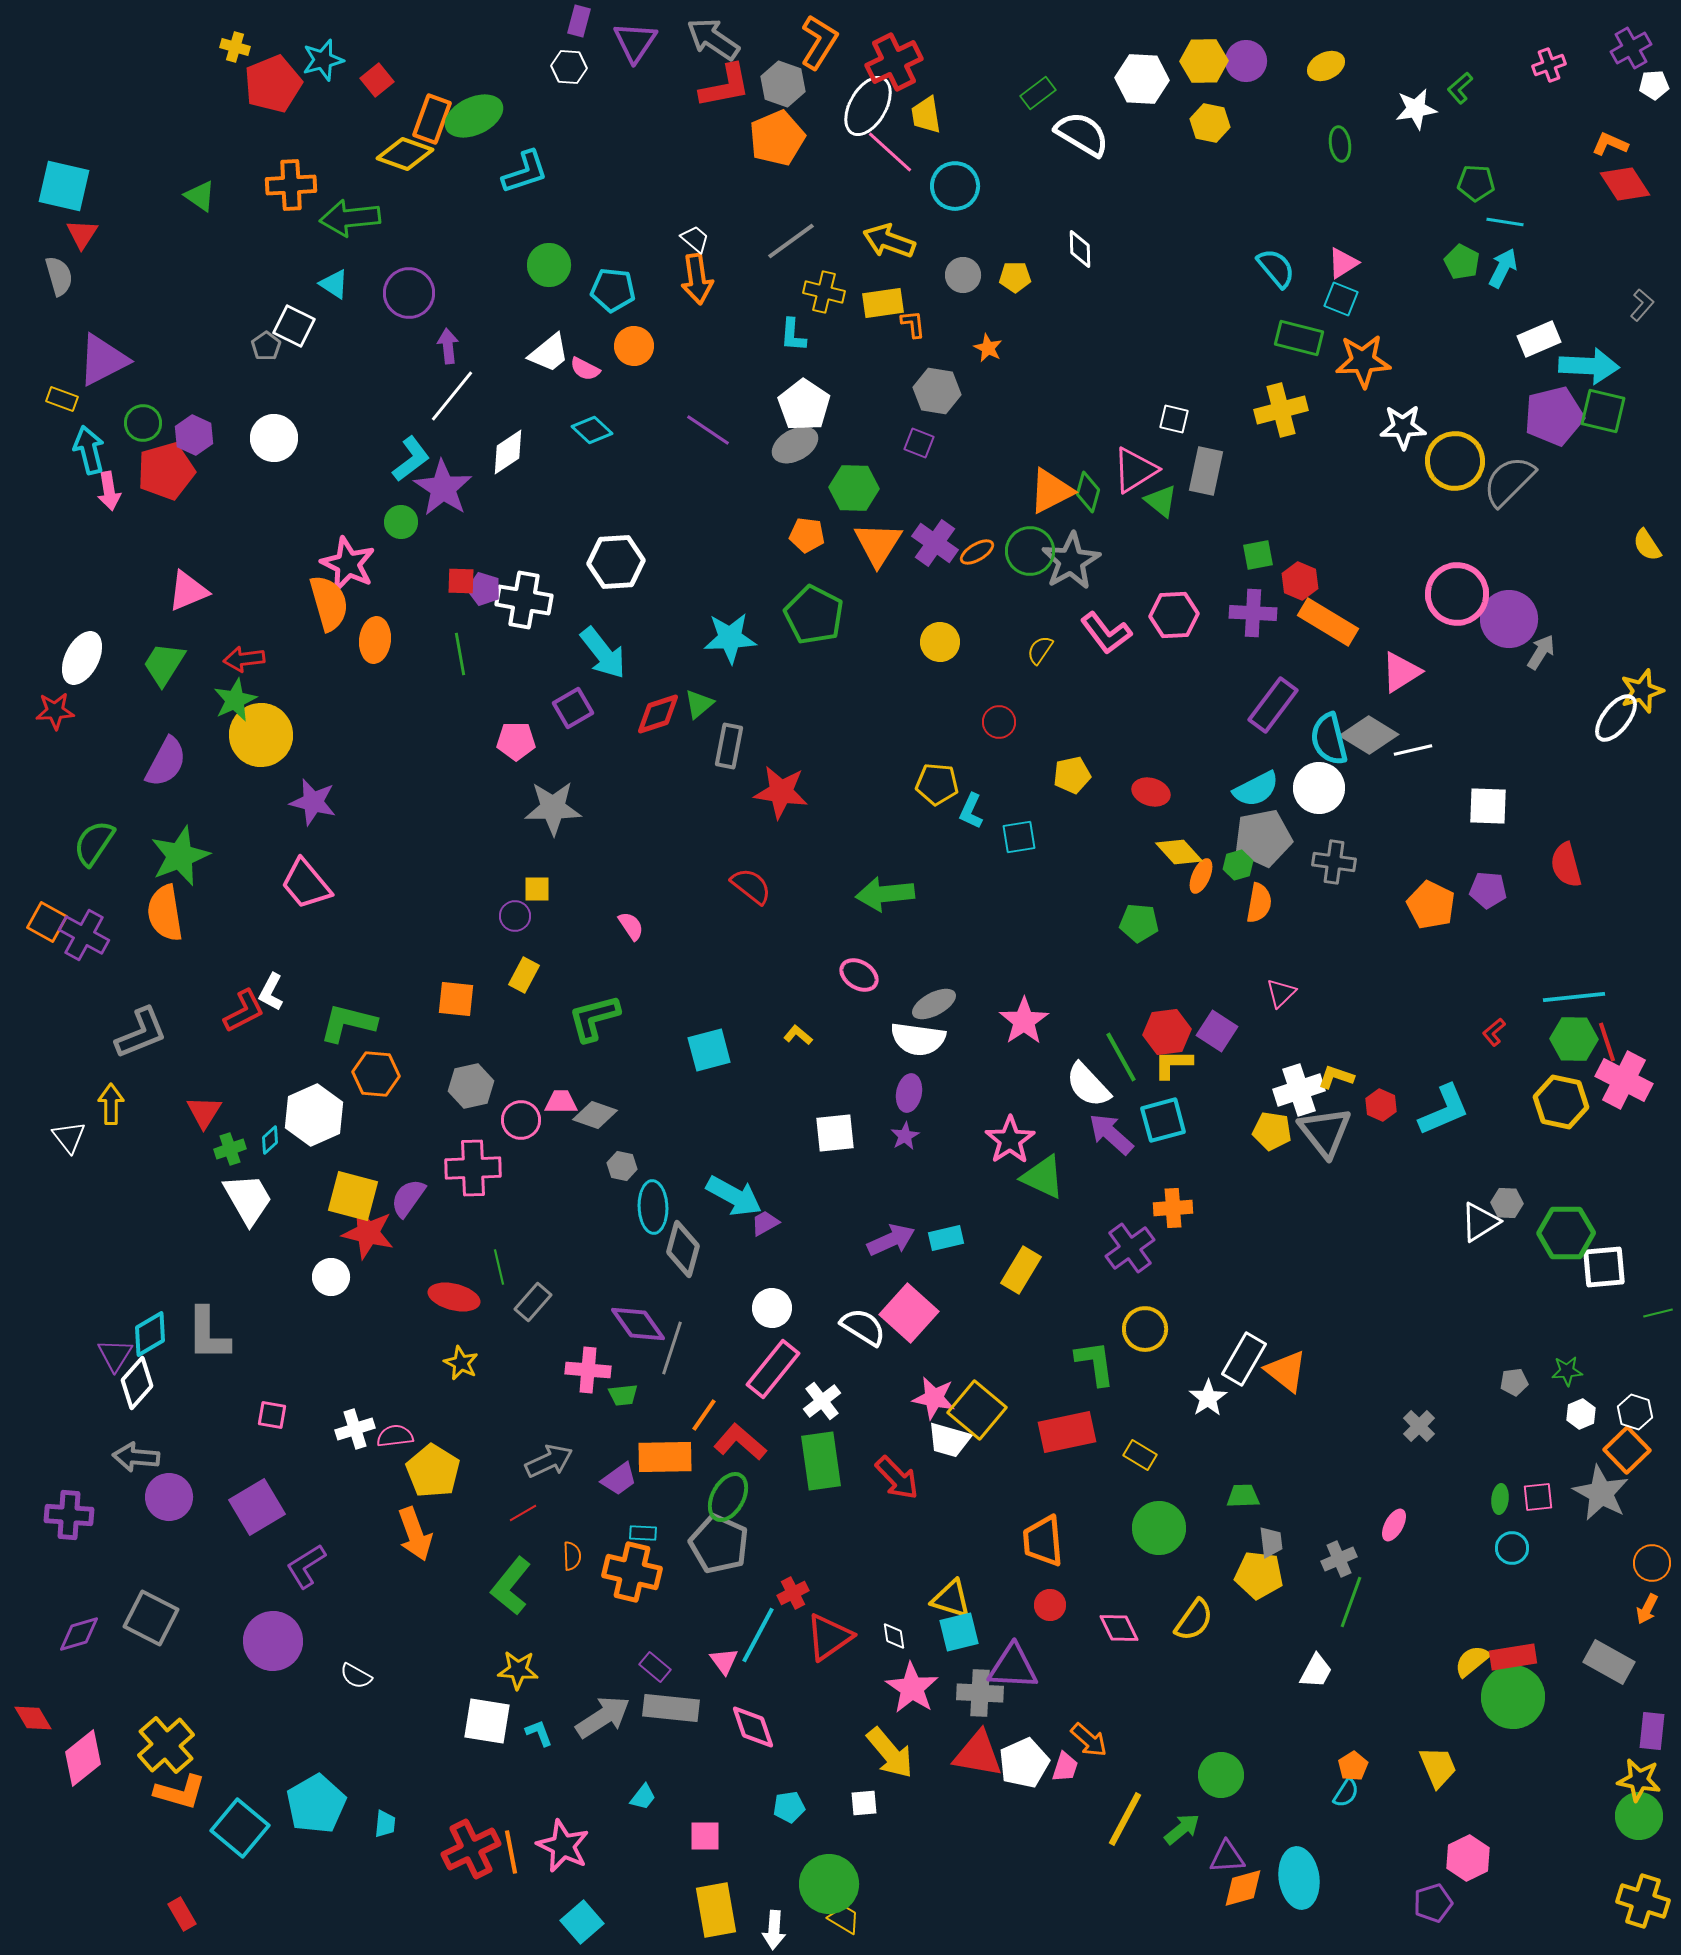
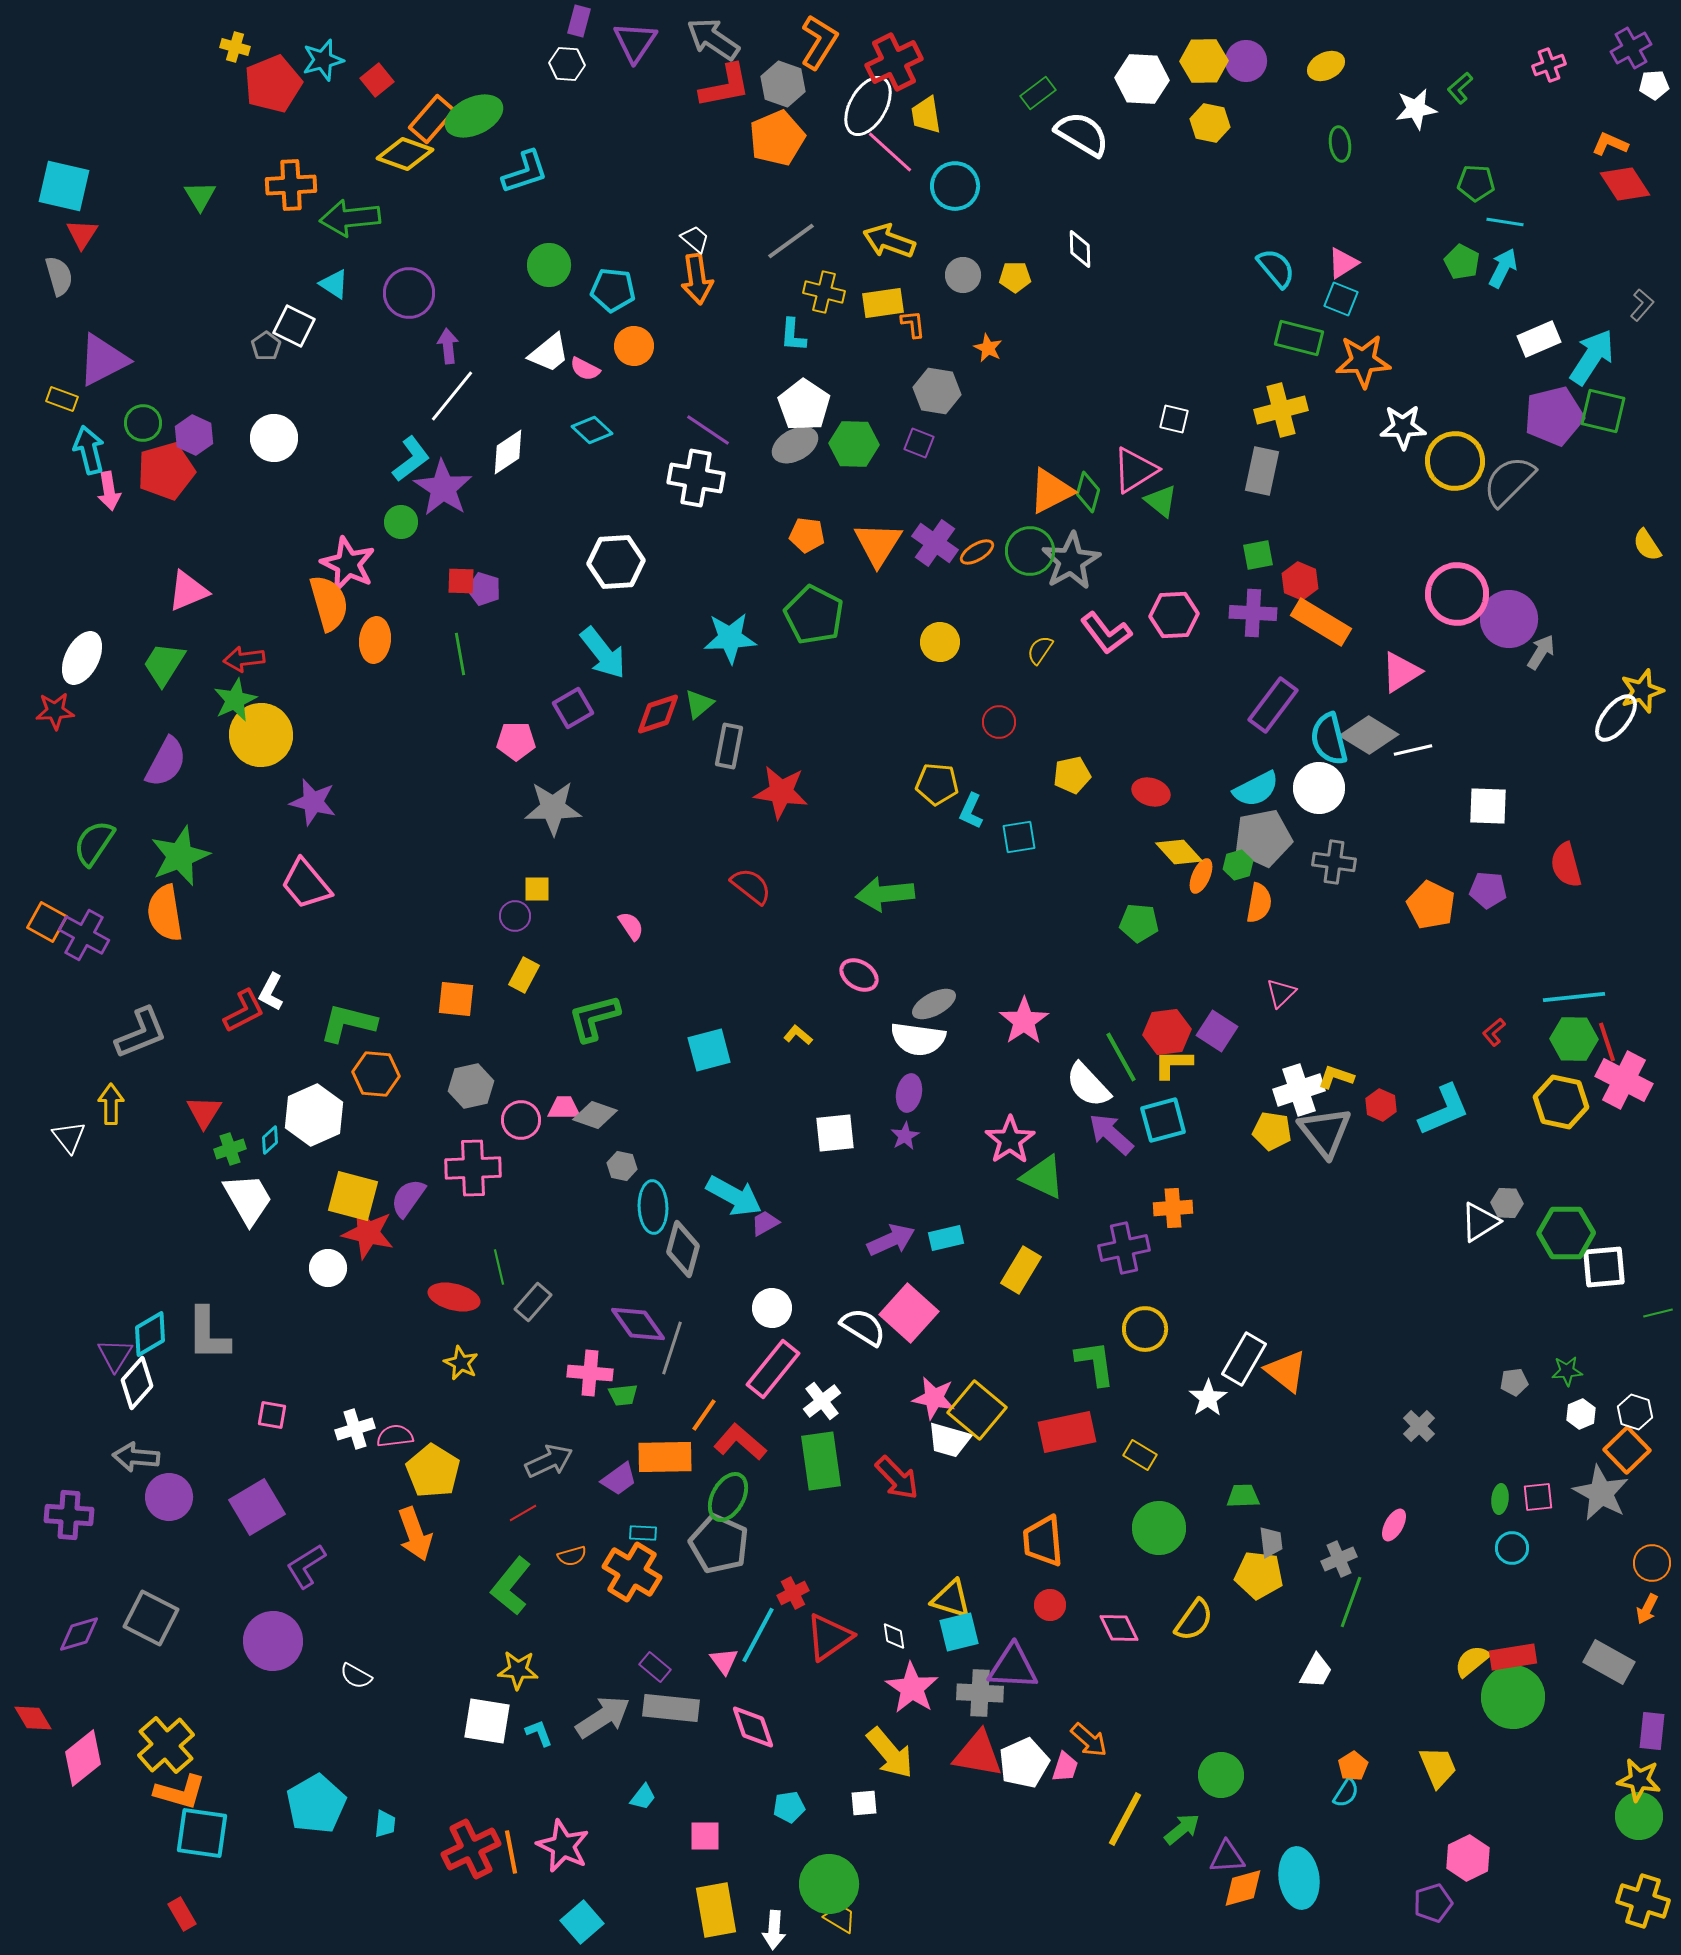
white hexagon at (569, 67): moved 2 px left, 3 px up
orange rectangle at (432, 119): rotated 21 degrees clockwise
green triangle at (200, 196): rotated 24 degrees clockwise
cyan arrow at (1589, 366): moved 3 px right, 9 px up; rotated 60 degrees counterclockwise
gray rectangle at (1206, 471): moved 56 px right
green hexagon at (854, 488): moved 44 px up
white cross at (524, 600): moved 172 px right, 122 px up
orange rectangle at (1328, 622): moved 7 px left
pink trapezoid at (561, 1102): moved 3 px right, 6 px down
purple cross at (1130, 1248): moved 6 px left; rotated 24 degrees clockwise
white circle at (331, 1277): moved 3 px left, 9 px up
pink cross at (588, 1370): moved 2 px right, 3 px down
orange semicircle at (572, 1556): rotated 76 degrees clockwise
orange cross at (632, 1572): rotated 18 degrees clockwise
cyan square at (240, 1828): moved 38 px left, 5 px down; rotated 32 degrees counterclockwise
yellow trapezoid at (844, 1919): moved 4 px left, 1 px up
